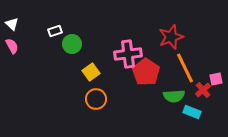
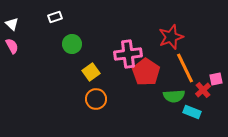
white rectangle: moved 14 px up
